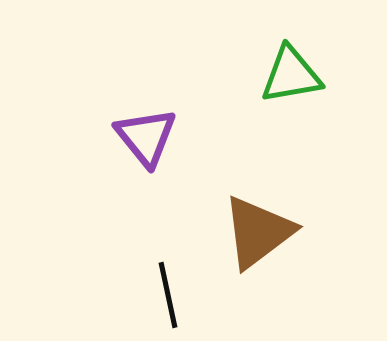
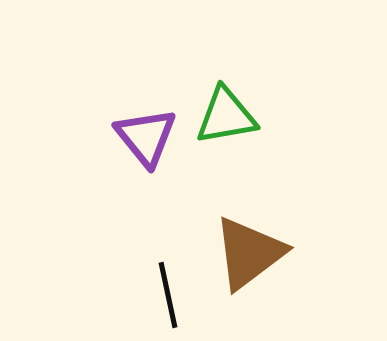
green triangle: moved 65 px left, 41 px down
brown triangle: moved 9 px left, 21 px down
